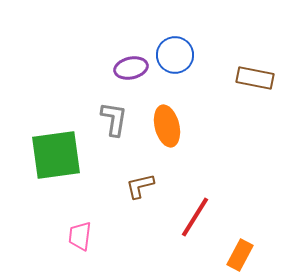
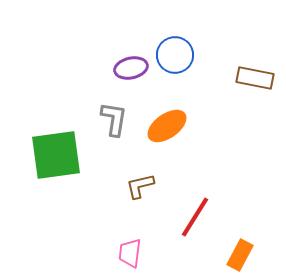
orange ellipse: rotated 69 degrees clockwise
pink trapezoid: moved 50 px right, 17 px down
